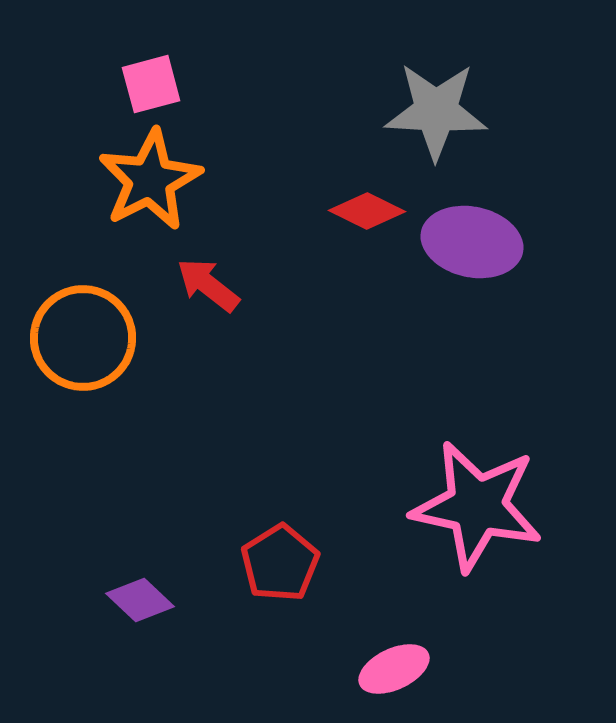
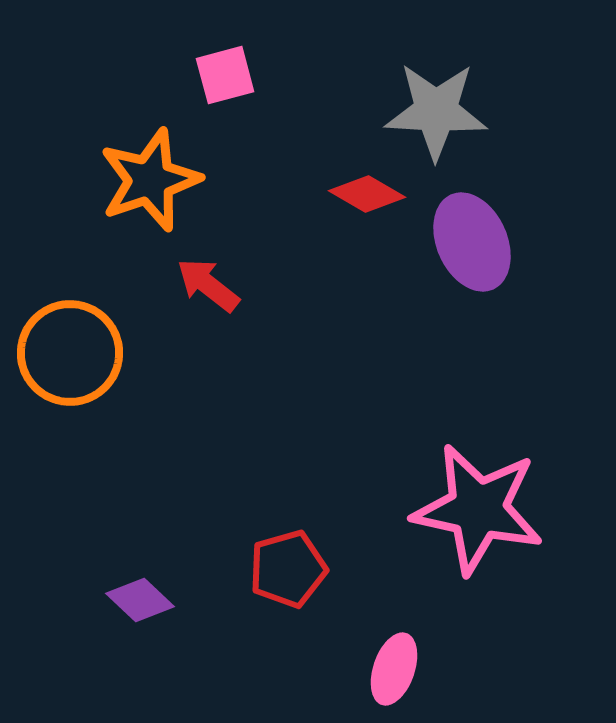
pink square: moved 74 px right, 9 px up
orange star: rotated 8 degrees clockwise
red diamond: moved 17 px up; rotated 4 degrees clockwise
purple ellipse: rotated 54 degrees clockwise
orange circle: moved 13 px left, 15 px down
pink star: moved 1 px right, 3 px down
red pentagon: moved 8 px right, 6 px down; rotated 16 degrees clockwise
pink ellipse: rotated 46 degrees counterclockwise
